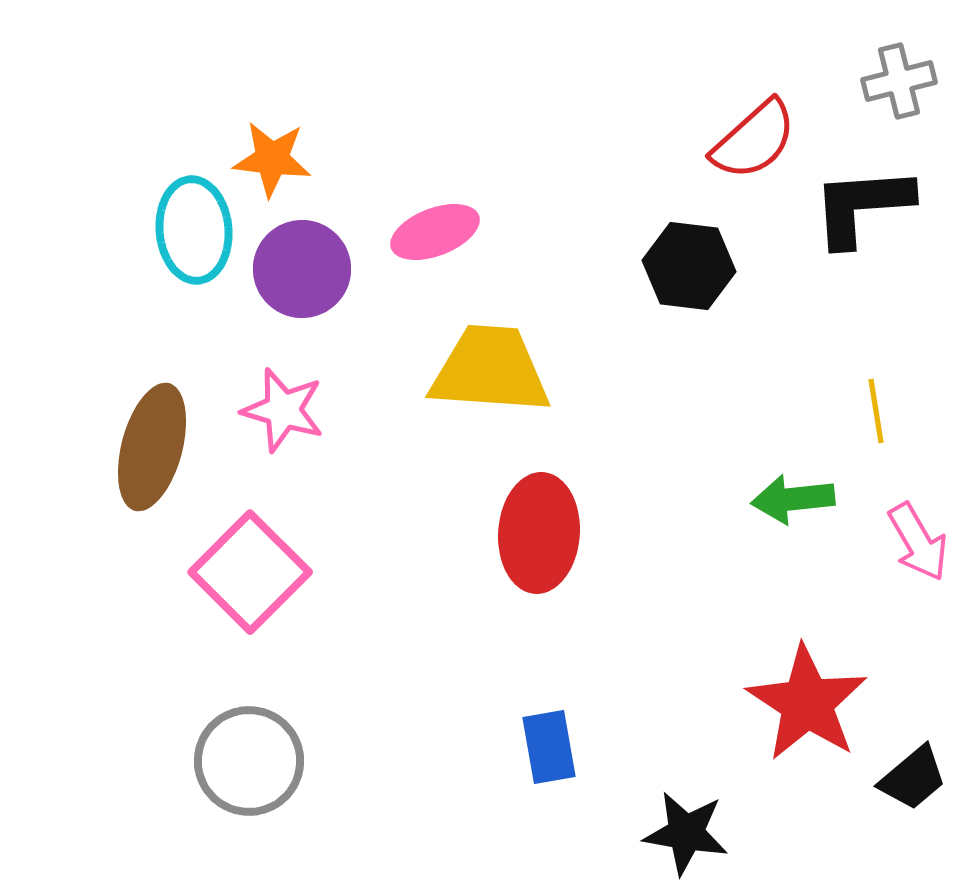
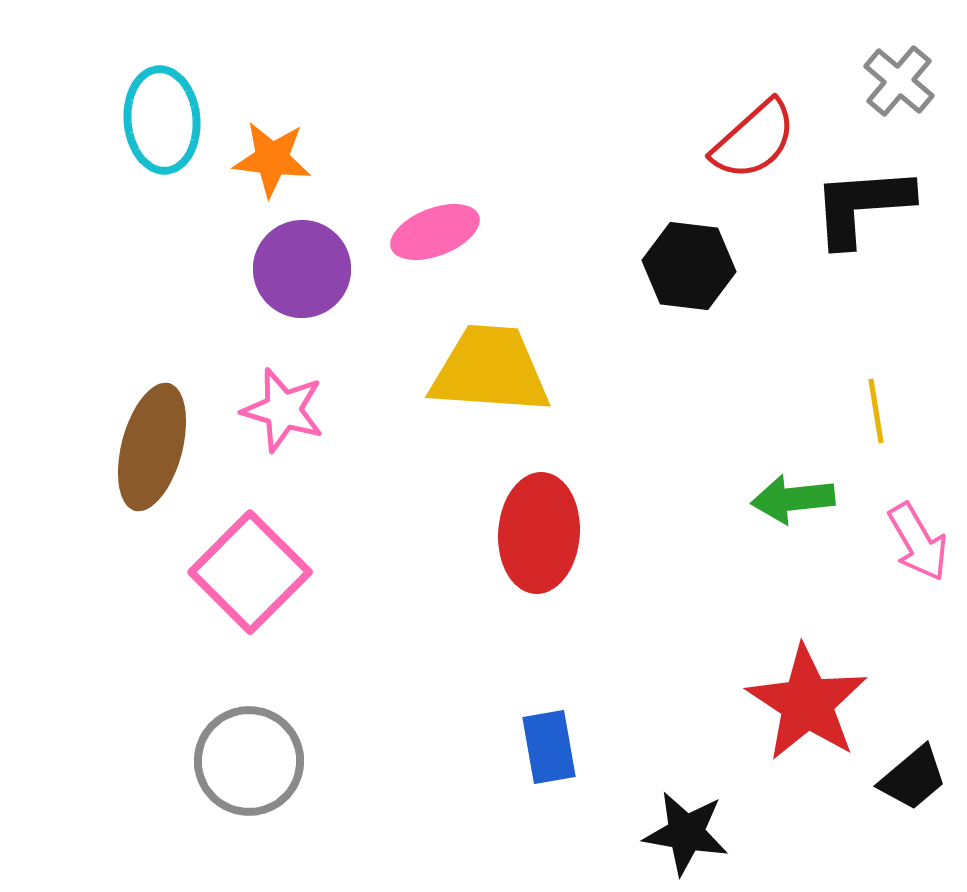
gray cross: rotated 36 degrees counterclockwise
cyan ellipse: moved 32 px left, 110 px up
